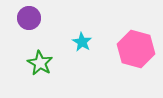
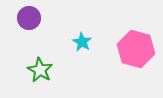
green star: moved 7 px down
